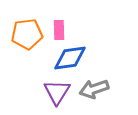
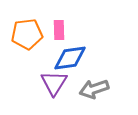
purple triangle: moved 3 px left, 9 px up
